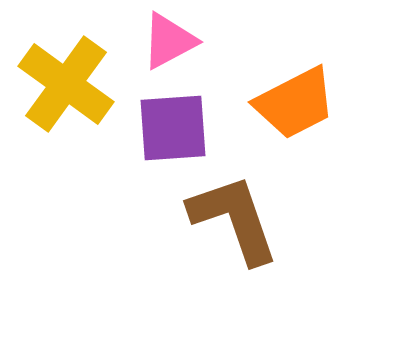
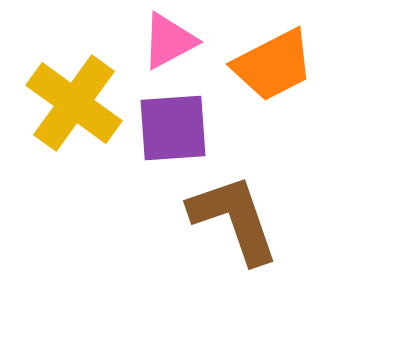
yellow cross: moved 8 px right, 19 px down
orange trapezoid: moved 22 px left, 38 px up
